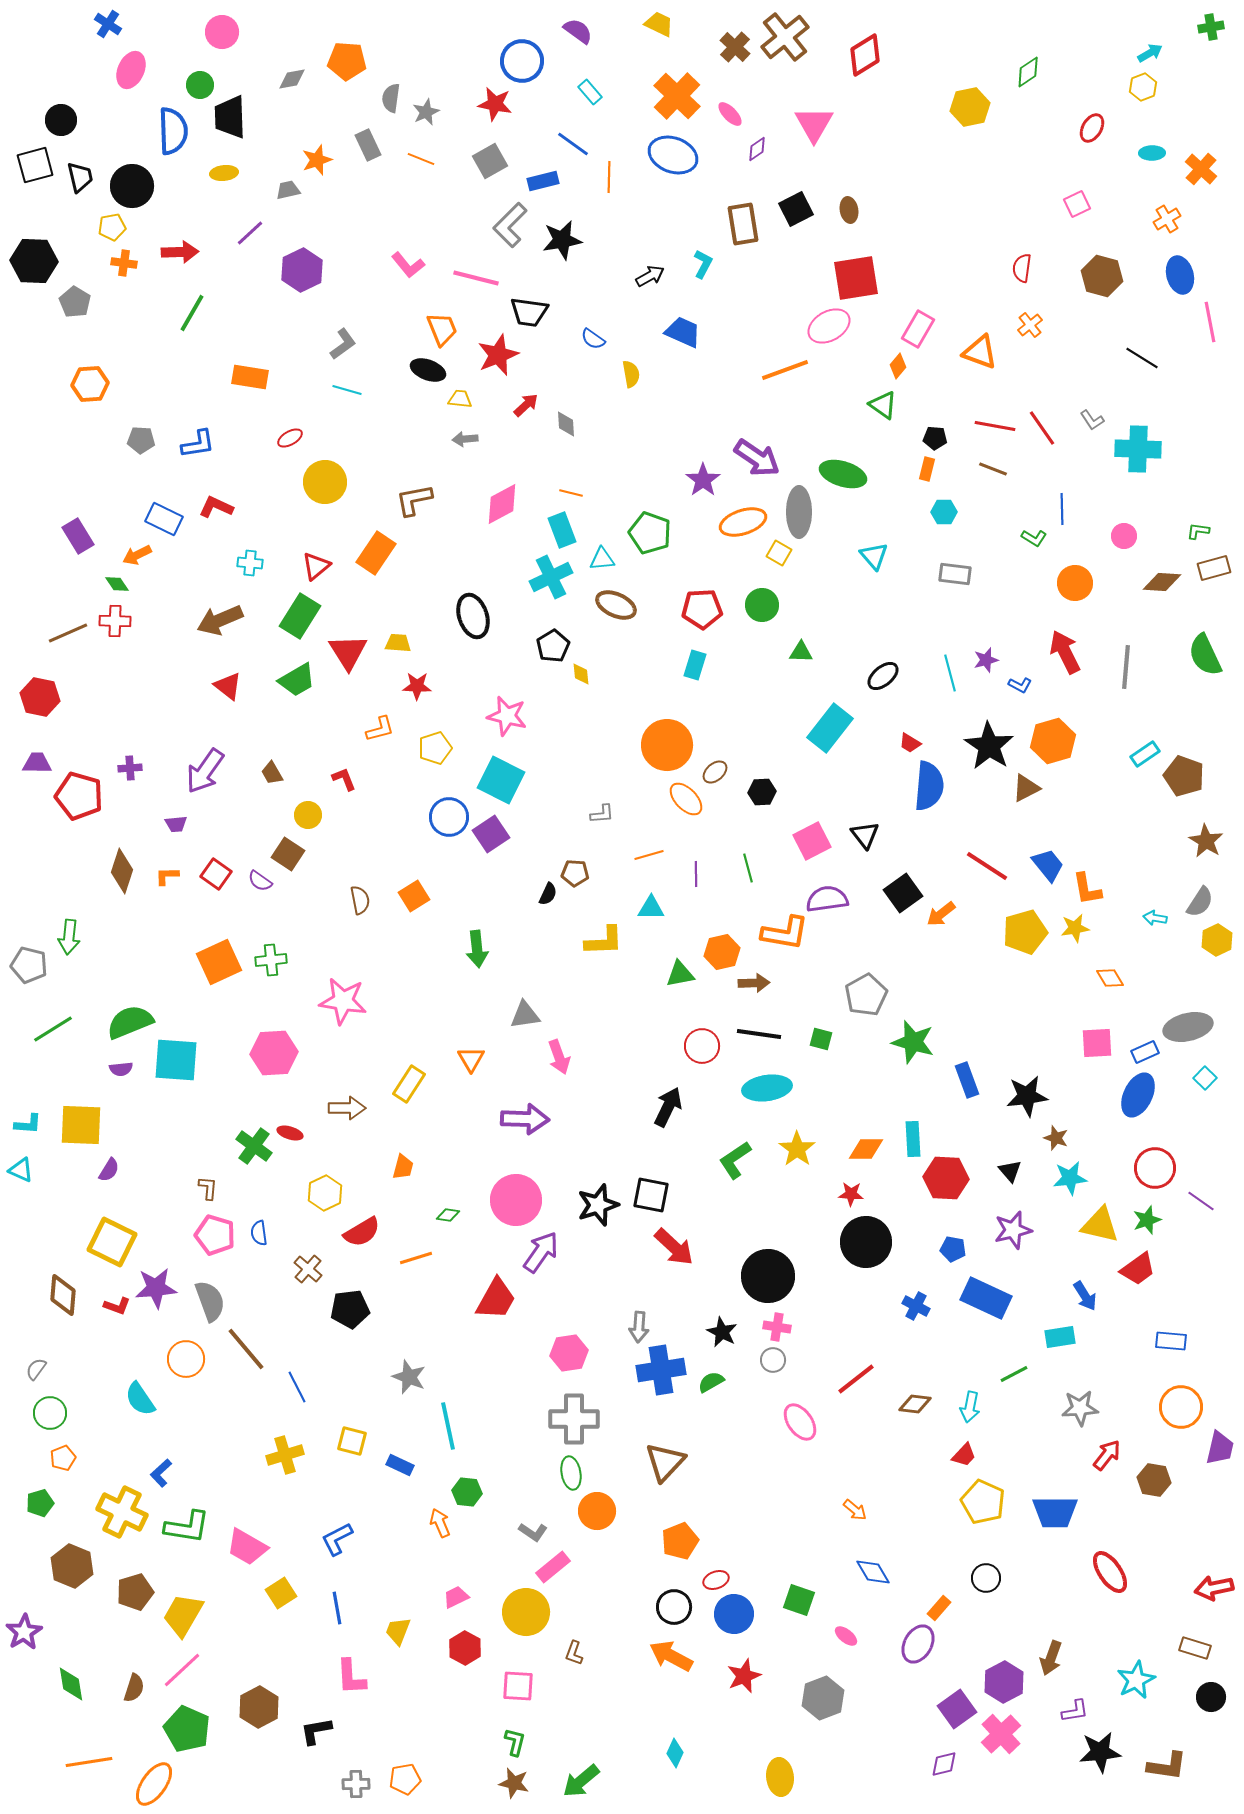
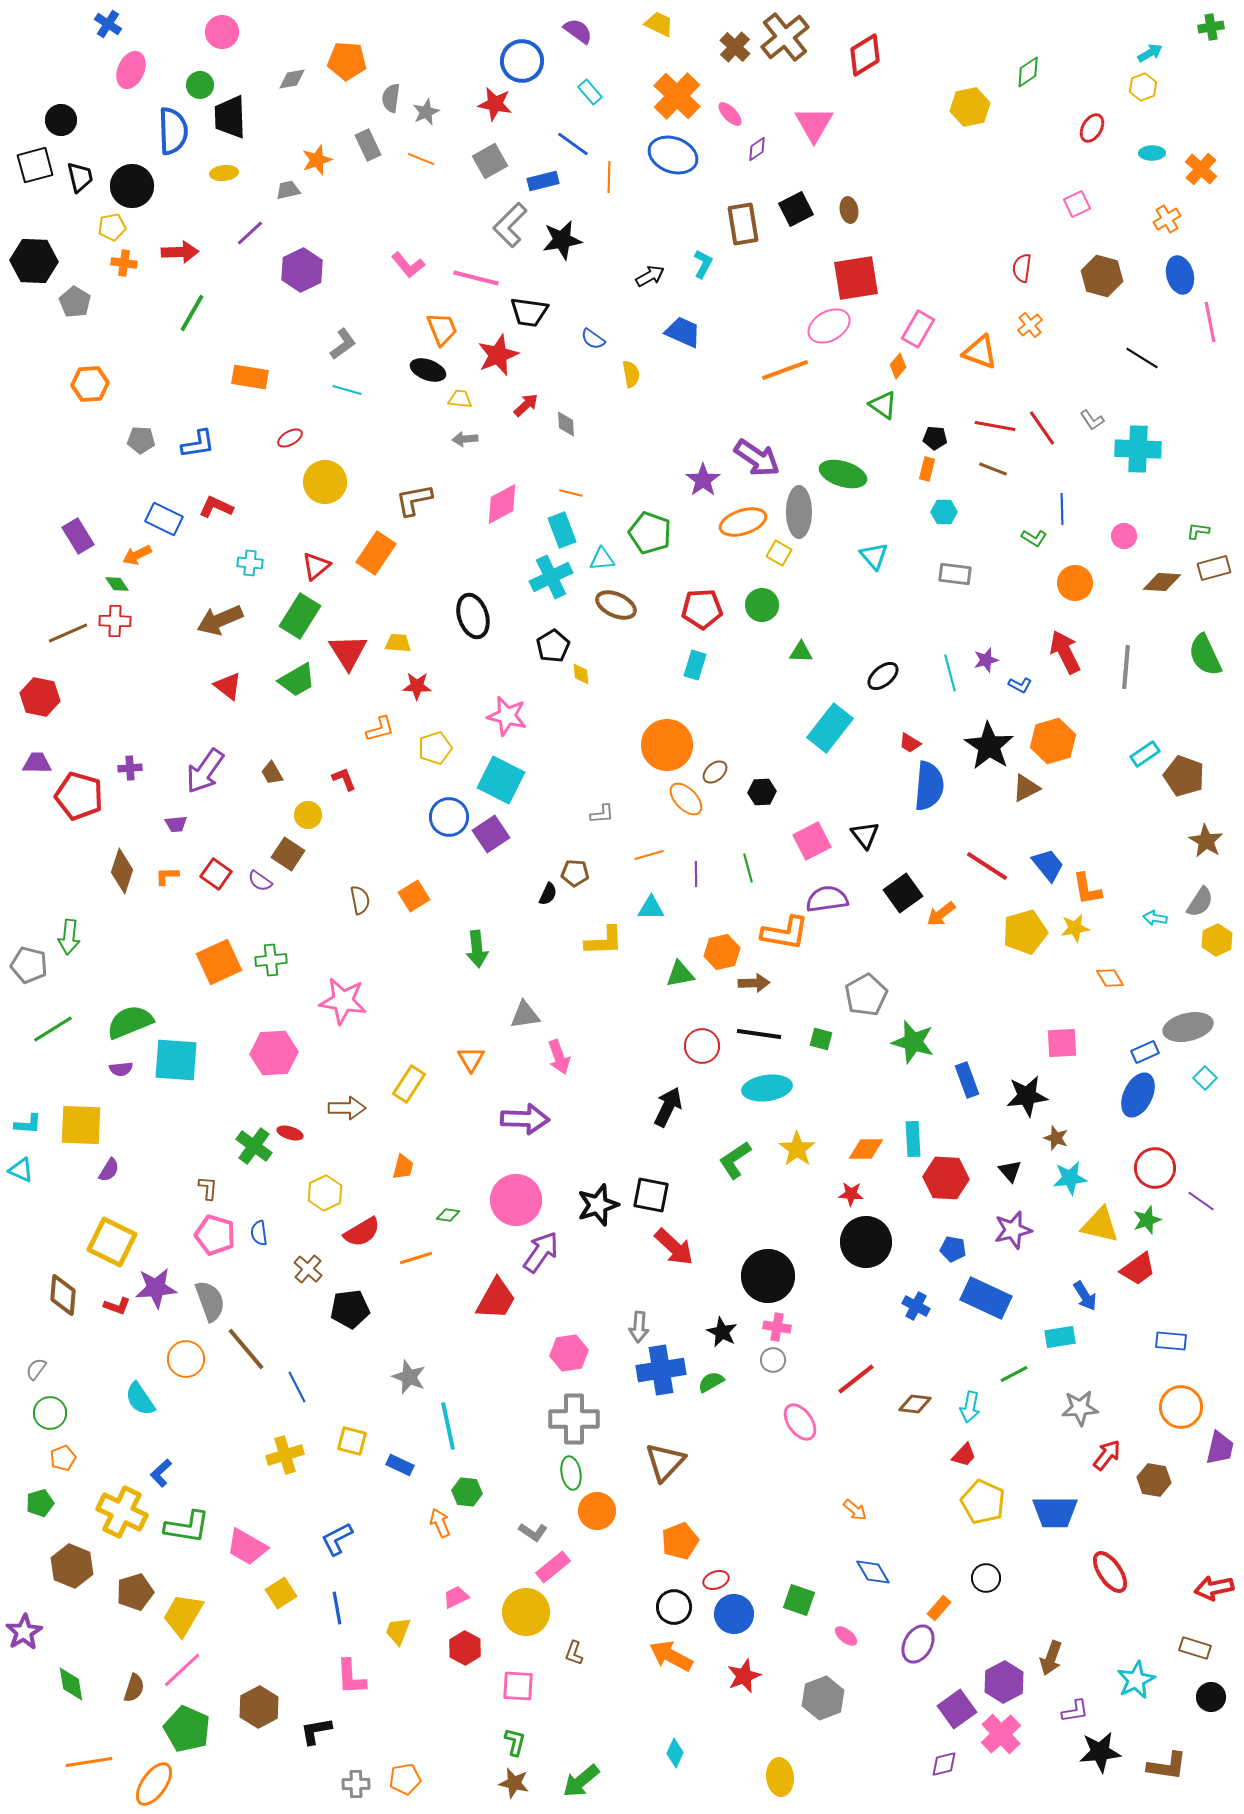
pink square at (1097, 1043): moved 35 px left
